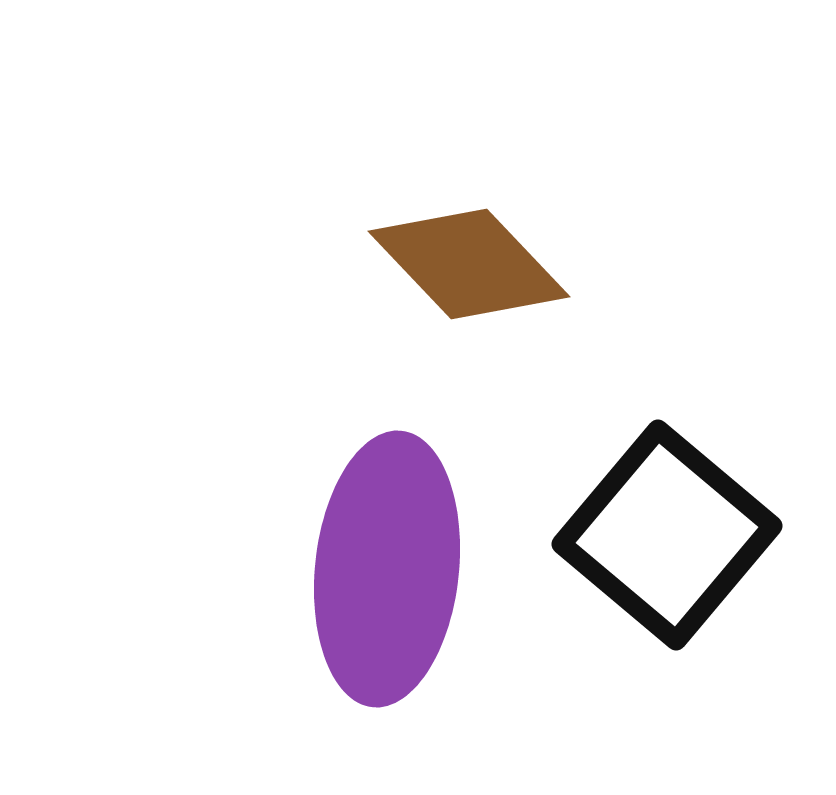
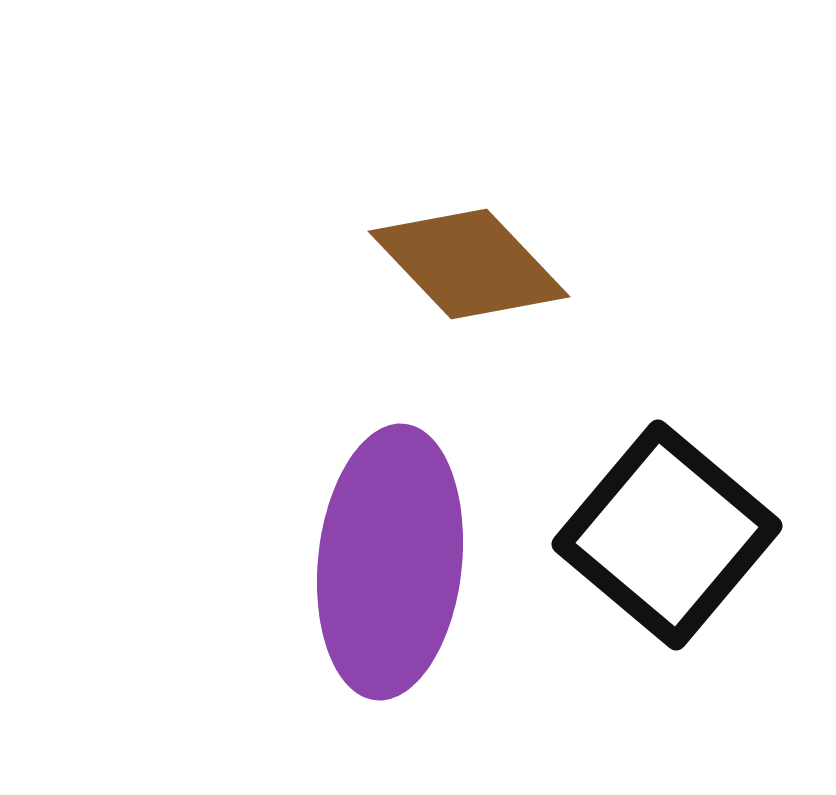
purple ellipse: moved 3 px right, 7 px up
